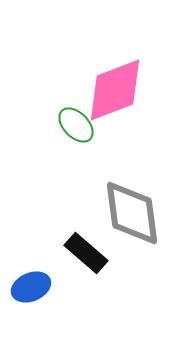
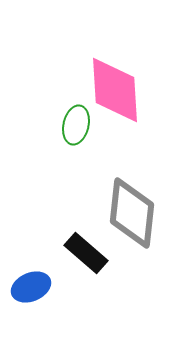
pink diamond: rotated 72 degrees counterclockwise
green ellipse: rotated 57 degrees clockwise
gray diamond: rotated 14 degrees clockwise
